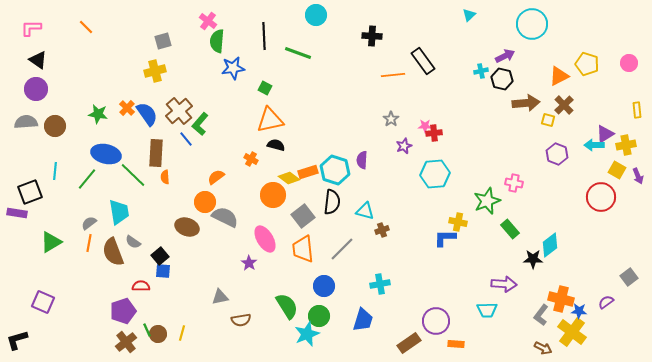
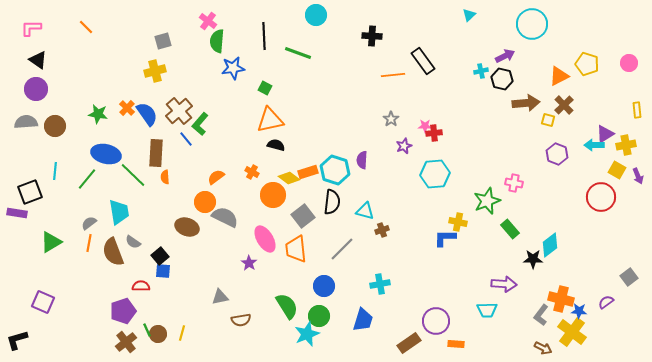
orange cross at (251, 159): moved 1 px right, 13 px down
orange trapezoid at (303, 249): moved 7 px left
